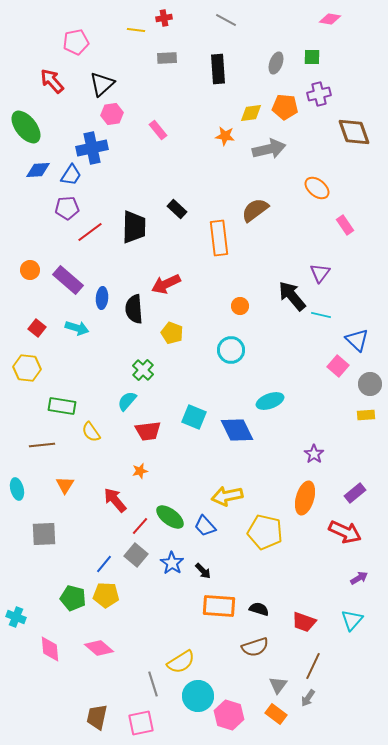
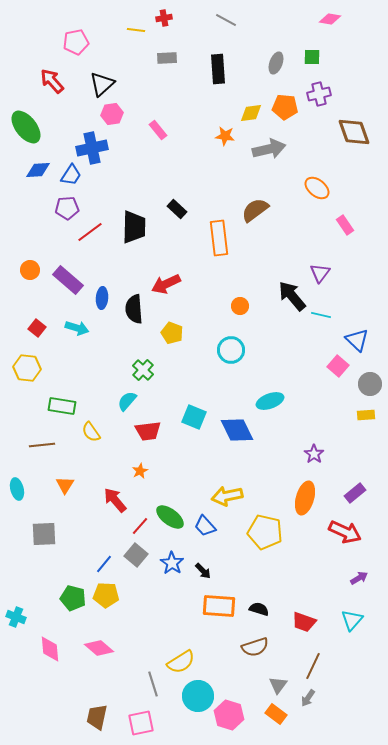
orange star at (140, 471): rotated 14 degrees counterclockwise
